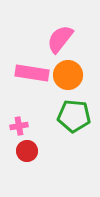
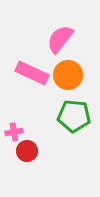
pink rectangle: rotated 16 degrees clockwise
pink cross: moved 5 px left, 6 px down
